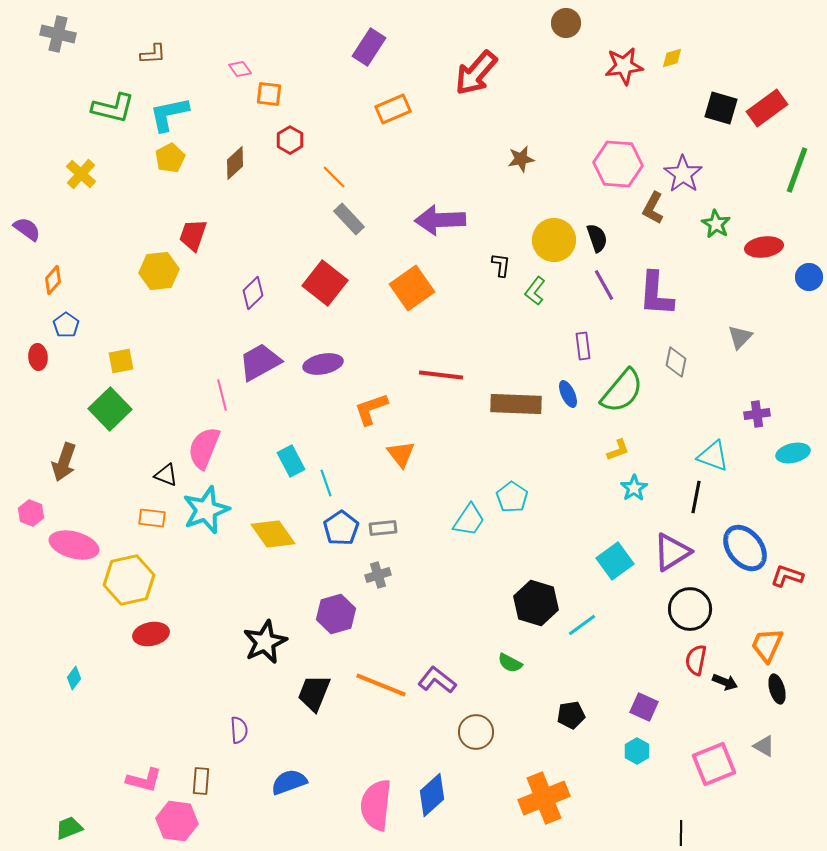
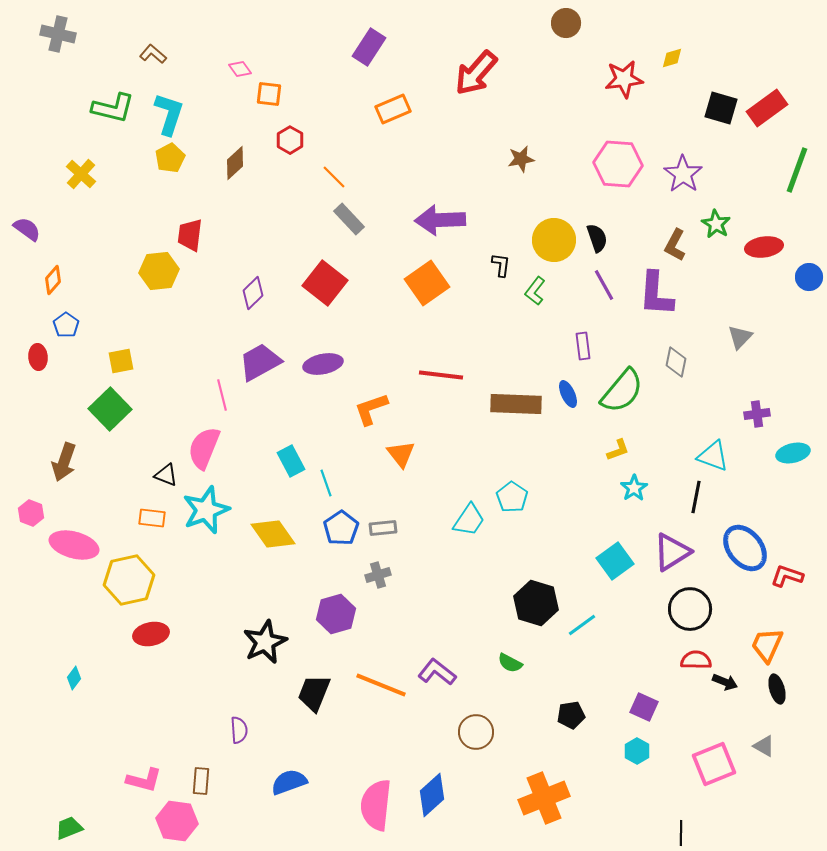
brown L-shape at (153, 54): rotated 136 degrees counterclockwise
red star at (624, 66): moved 13 px down
cyan L-shape at (169, 114): rotated 120 degrees clockwise
brown L-shape at (653, 208): moved 22 px right, 37 px down
red trapezoid at (193, 235): moved 3 px left; rotated 12 degrees counterclockwise
orange square at (412, 288): moved 15 px right, 5 px up
red semicircle at (696, 660): rotated 80 degrees clockwise
purple L-shape at (437, 680): moved 8 px up
